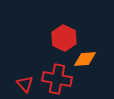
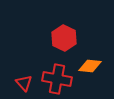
orange diamond: moved 5 px right, 7 px down; rotated 10 degrees clockwise
red triangle: moved 1 px left, 1 px up
